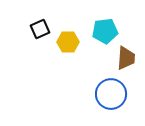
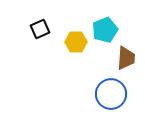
cyan pentagon: moved 1 px up; rotated 15 degrees counterclockwise
yellow hexagon: moved 8 px right
